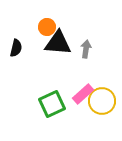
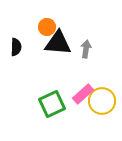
black semicircle: moved 1 px up; rotated 12 degrees counterclockwise
